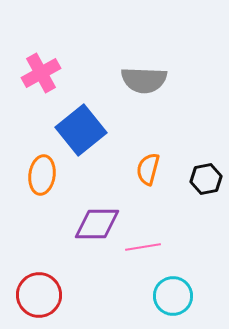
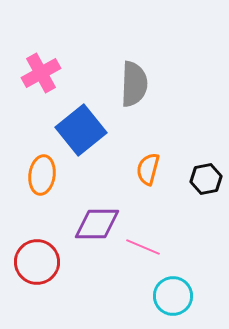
gray semicircle: moved 10 px left, 4 px down; rotated 90 degrees counterclockwise
pink line: rotated 32 degrees clockwise
red circle: moved 2 px left, 33 px up
